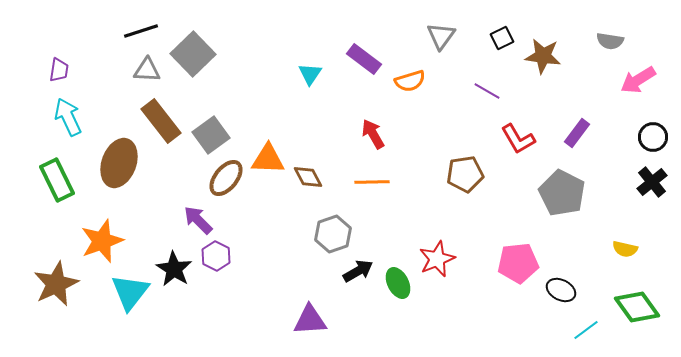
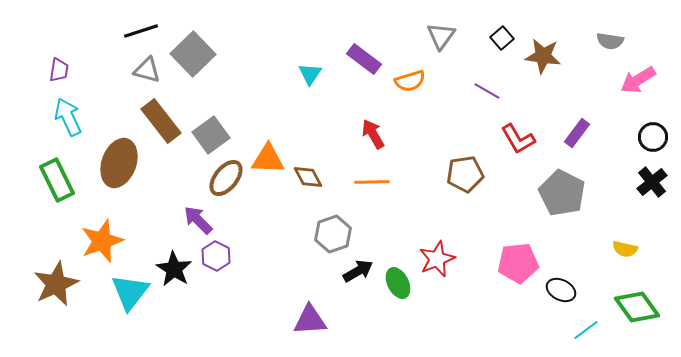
black square at (502, 38): rotated 15 degrees counterclockwise
gray triangle at (147, 70): rotated 12 degrees clockwise
